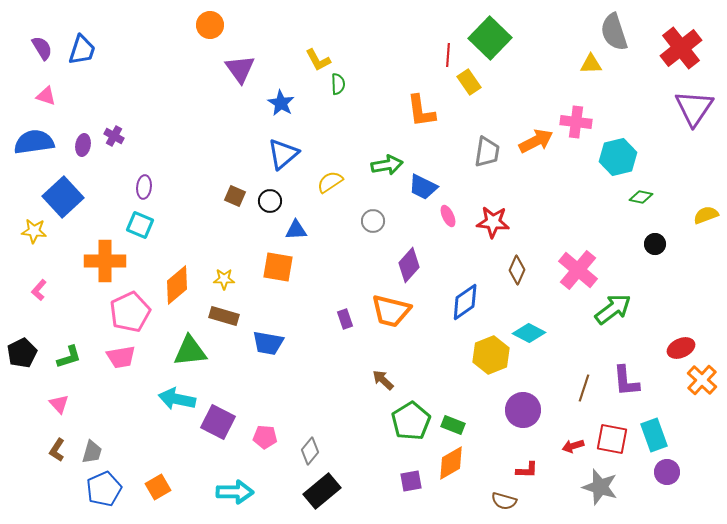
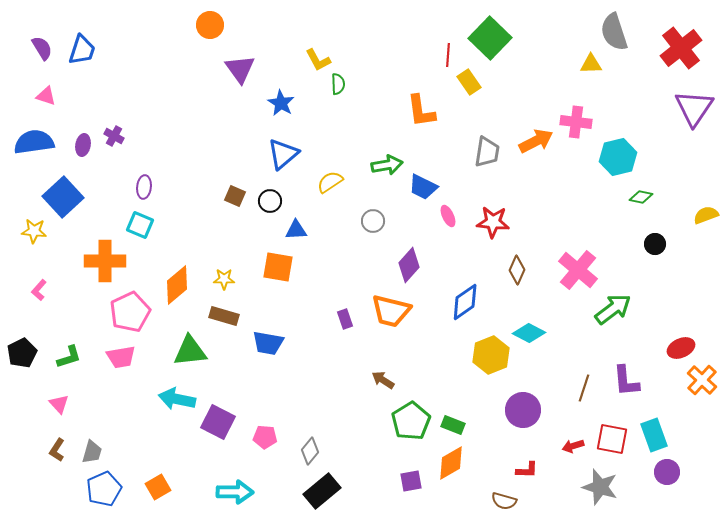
brown arrow at (383, 380): rotated 10 degrees counterclockwise
